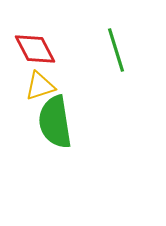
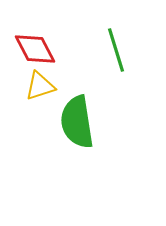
green semicircle: moved 22 px right
